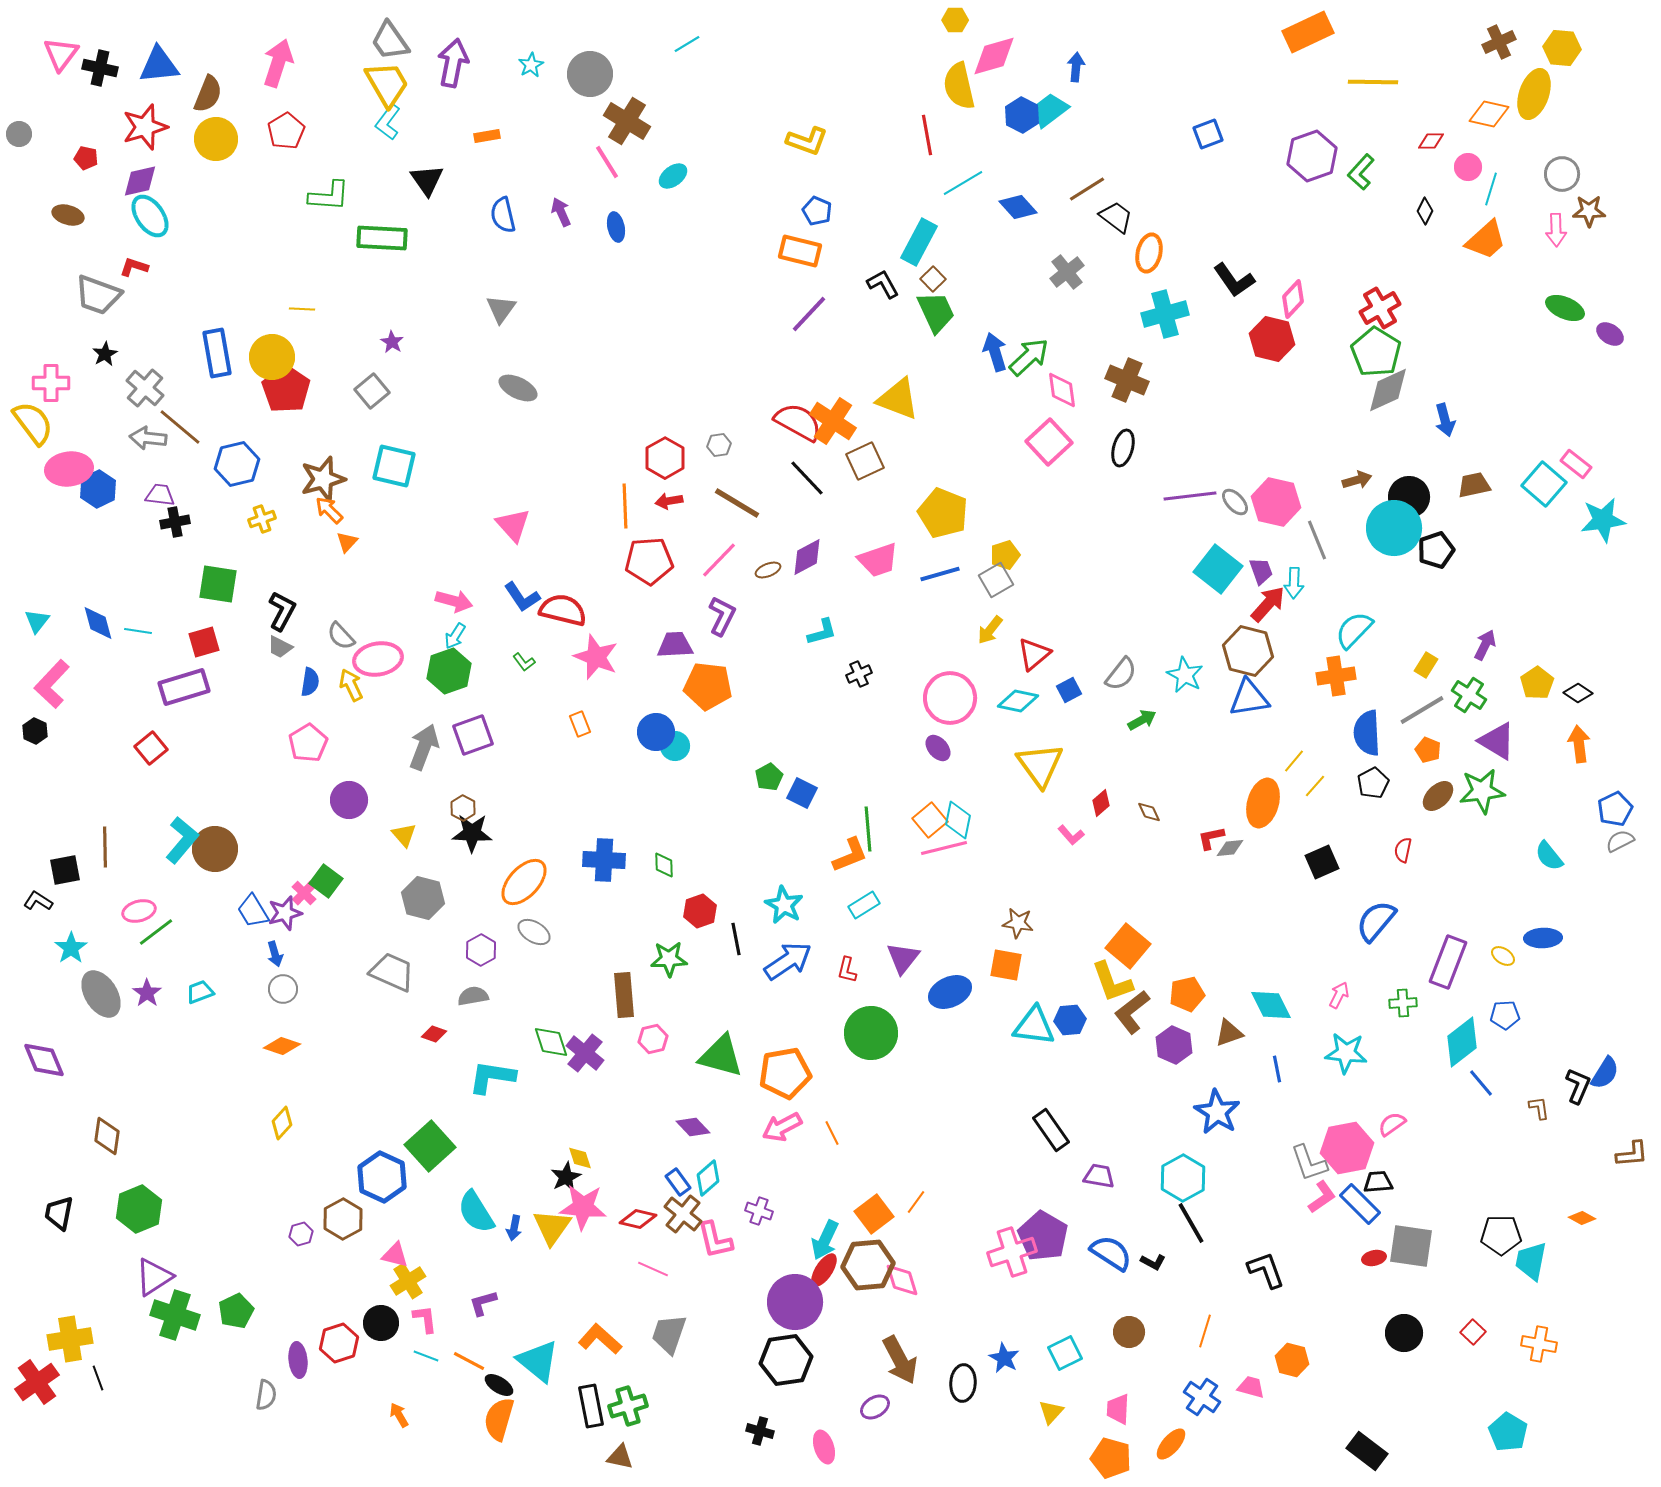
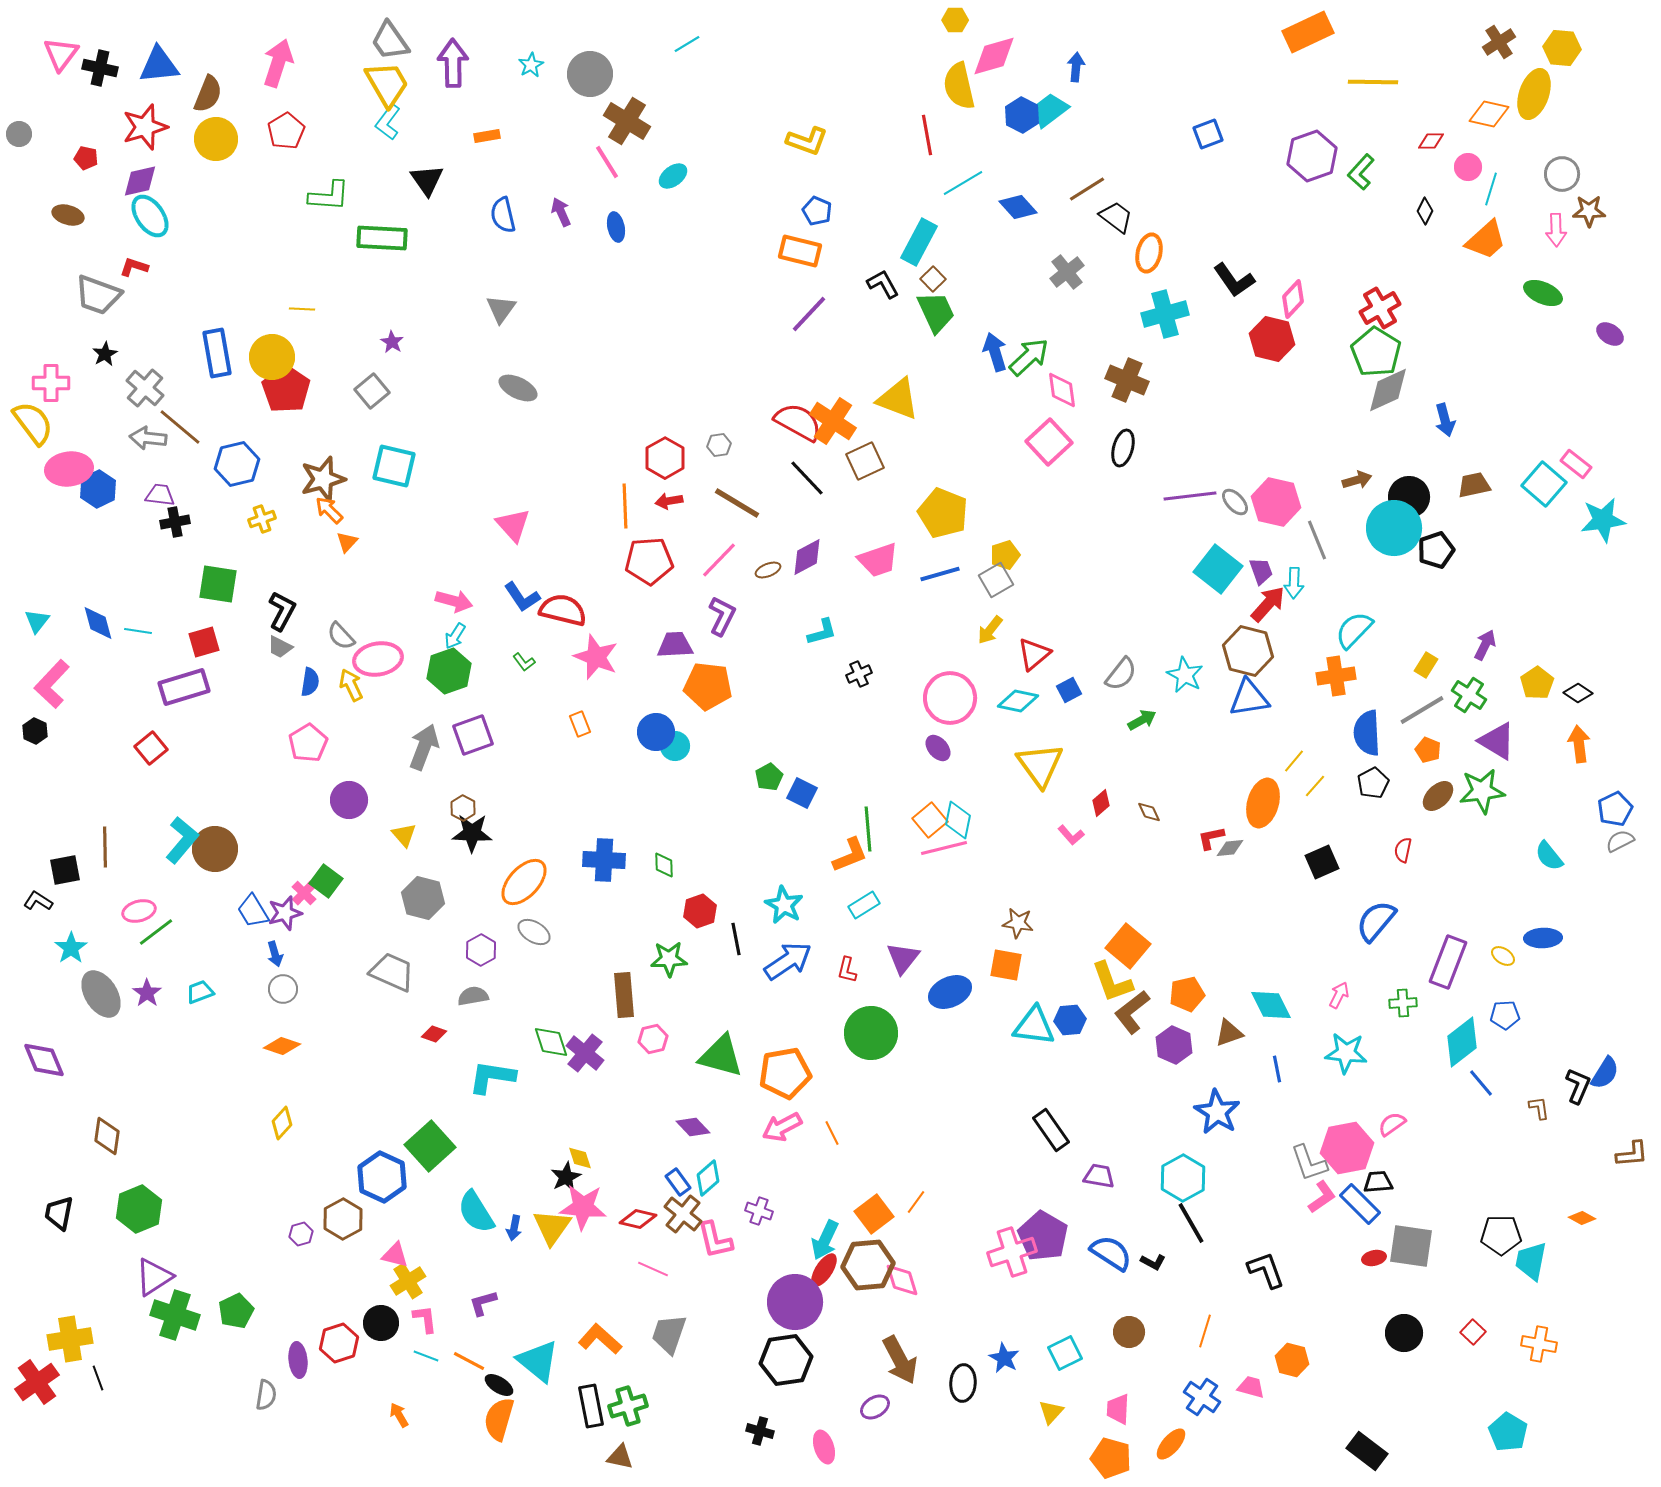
brown cross at (1499, 42): rotated 8 degrees counterclockwise
purple arrow at (453, 63): rotated 12 degrees counterclockwise
green ellipse at (1565, 308): moved 22 px left, 15 px up
